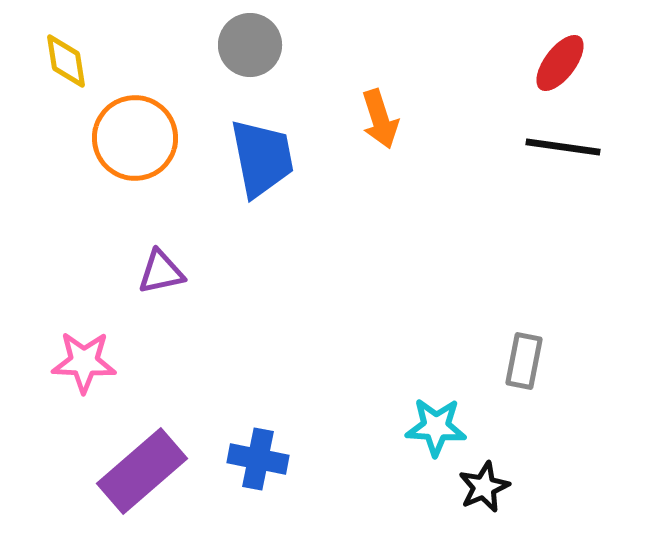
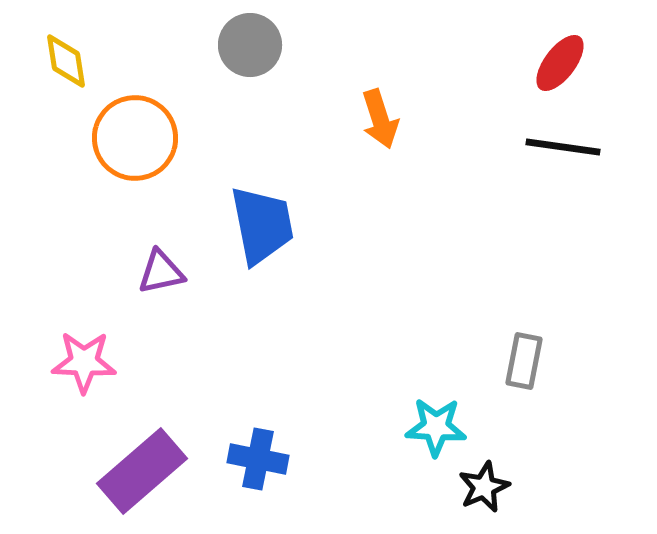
blue trapezoid: moved 67 px down
